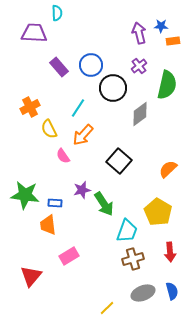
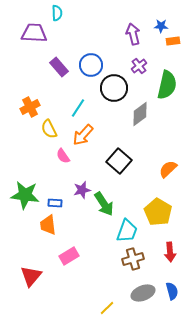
purple arrow: moved 6 px left, 1 px down
black circle: moved 1 px right
